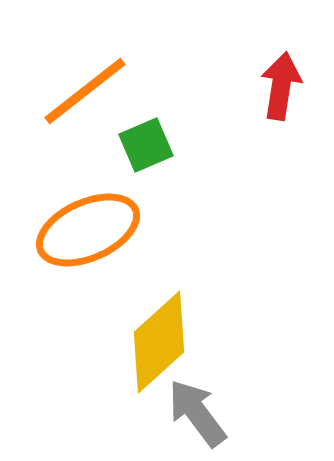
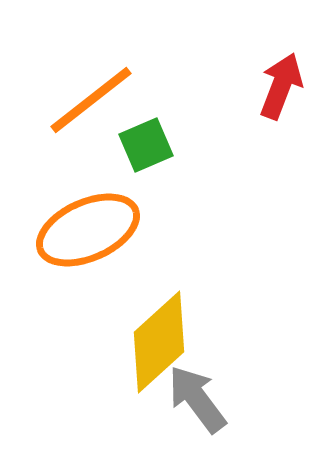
red arrow: rotated 12 degrees clockwise
orange line: moved 6 px right, 9 px down
gray arrow: moved 14 px up
